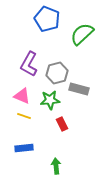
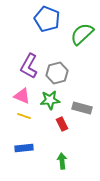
purple L-shape: moved 2 px down
gray rectangle: moved 3 px right, 19 px down
green arrow: moved 6 px right, 5 px up
